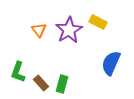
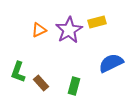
yellow rectangle: moved 1 px left; rotated 42 degrees counterclockwise
orange triangle: rotated 42 degrees clockwise
blue semicircle: rotated 40 degrees clockwise
green rectangle: moved 12 px right, 2 px down
